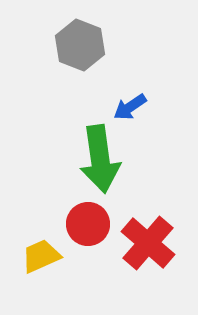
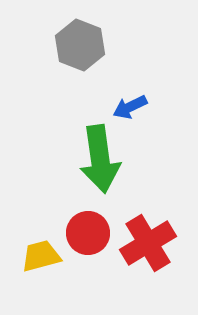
blue arrow: rotated 8 degrees clockwise
red circle: moved 9 px down
red cross: rotated 18 degrees clockwise
yellow trapezoid: rotated 9 degrees clockwise
